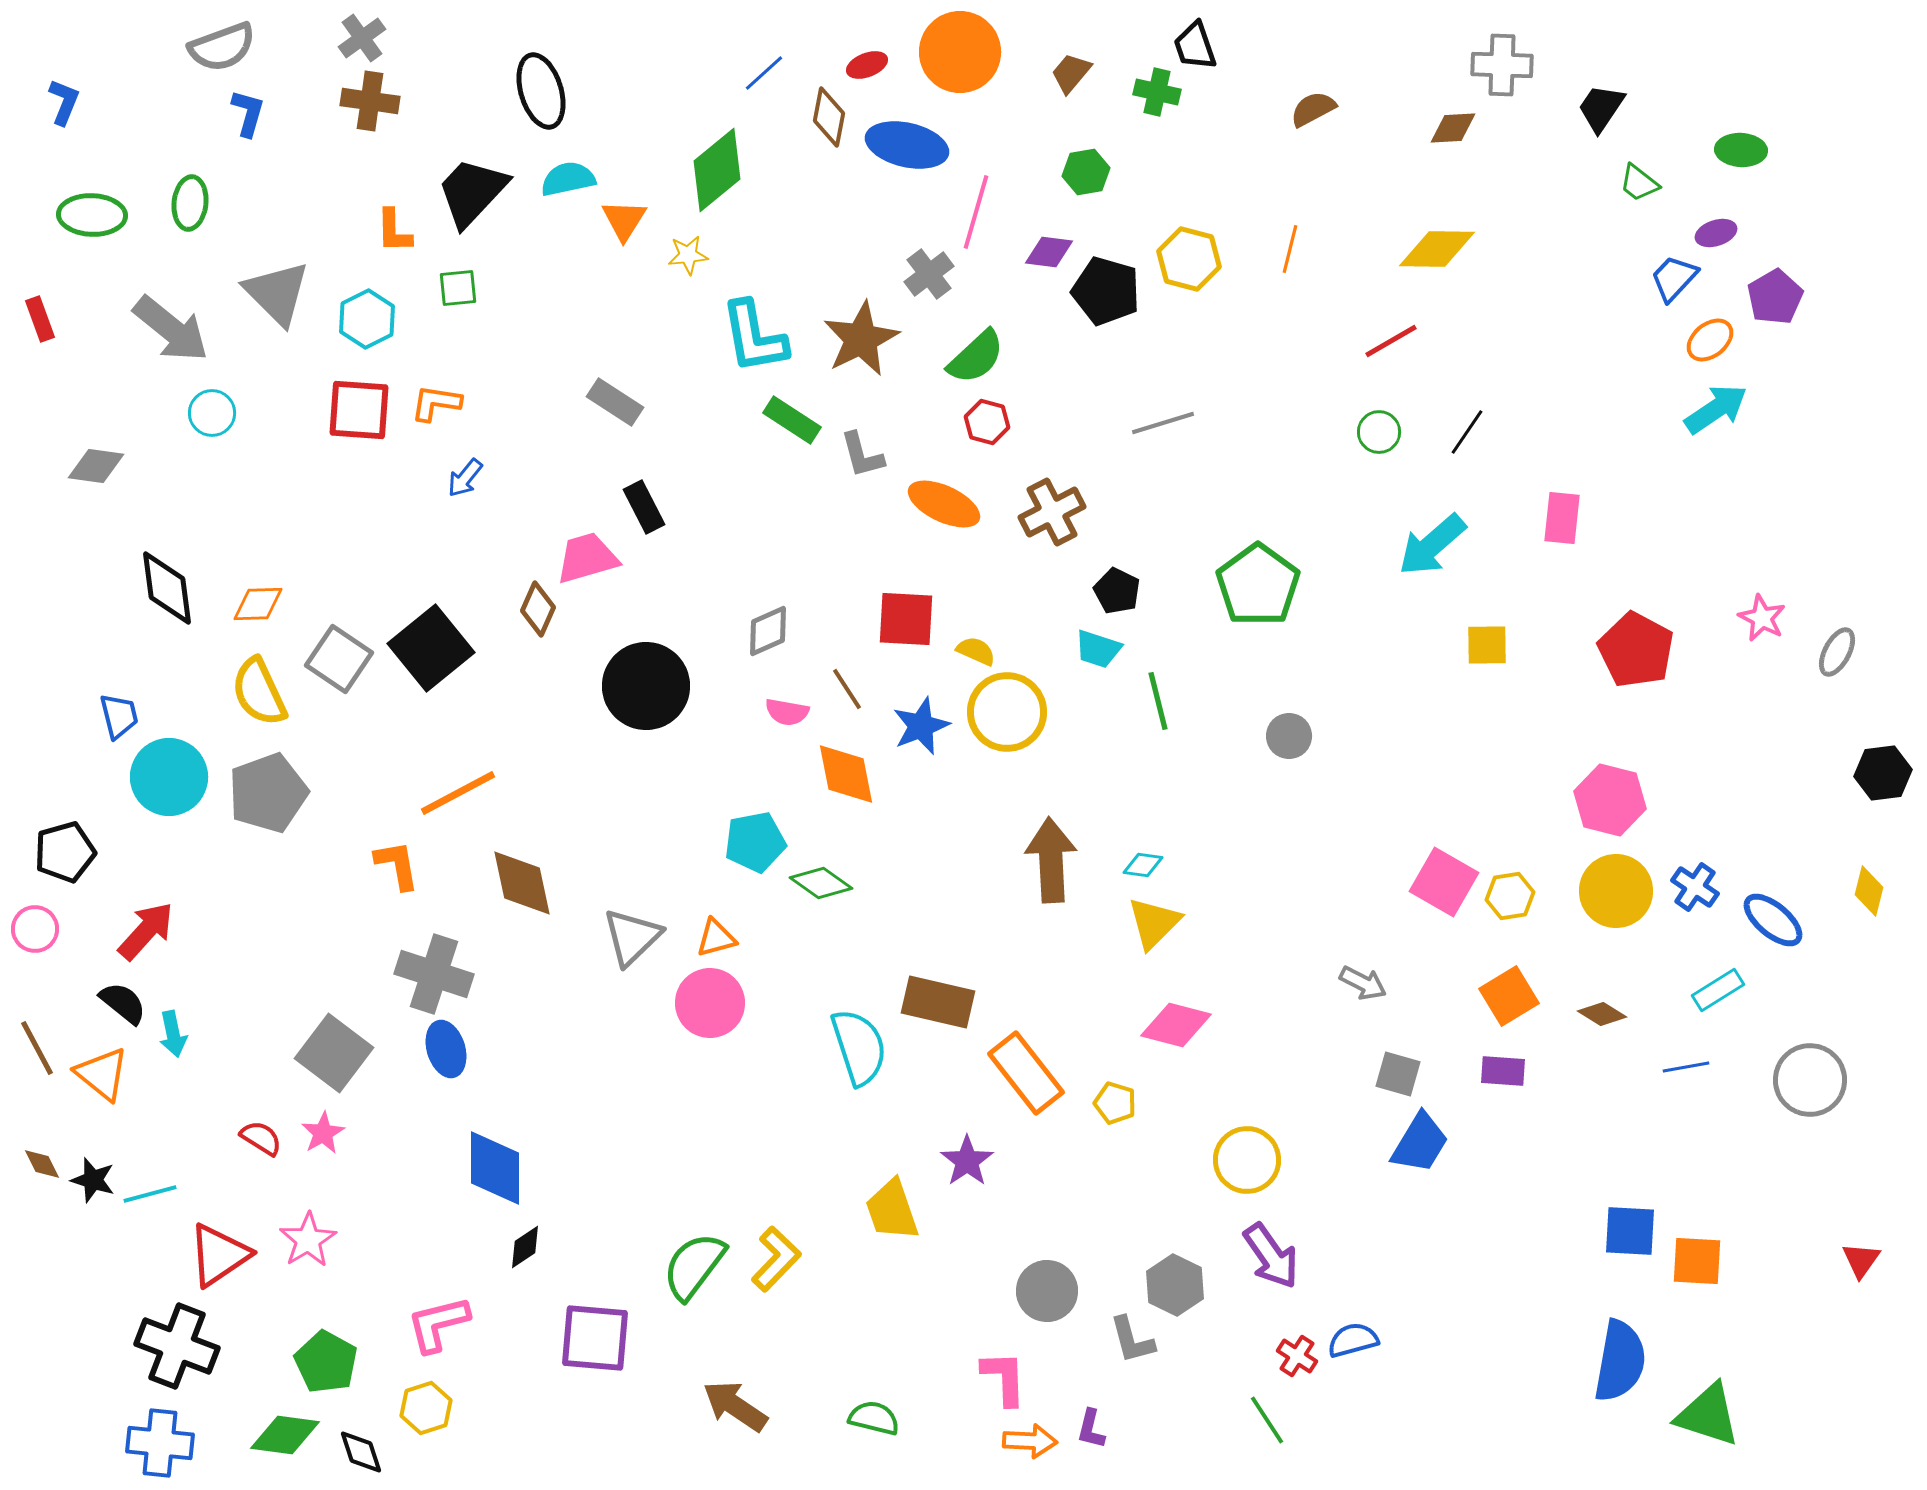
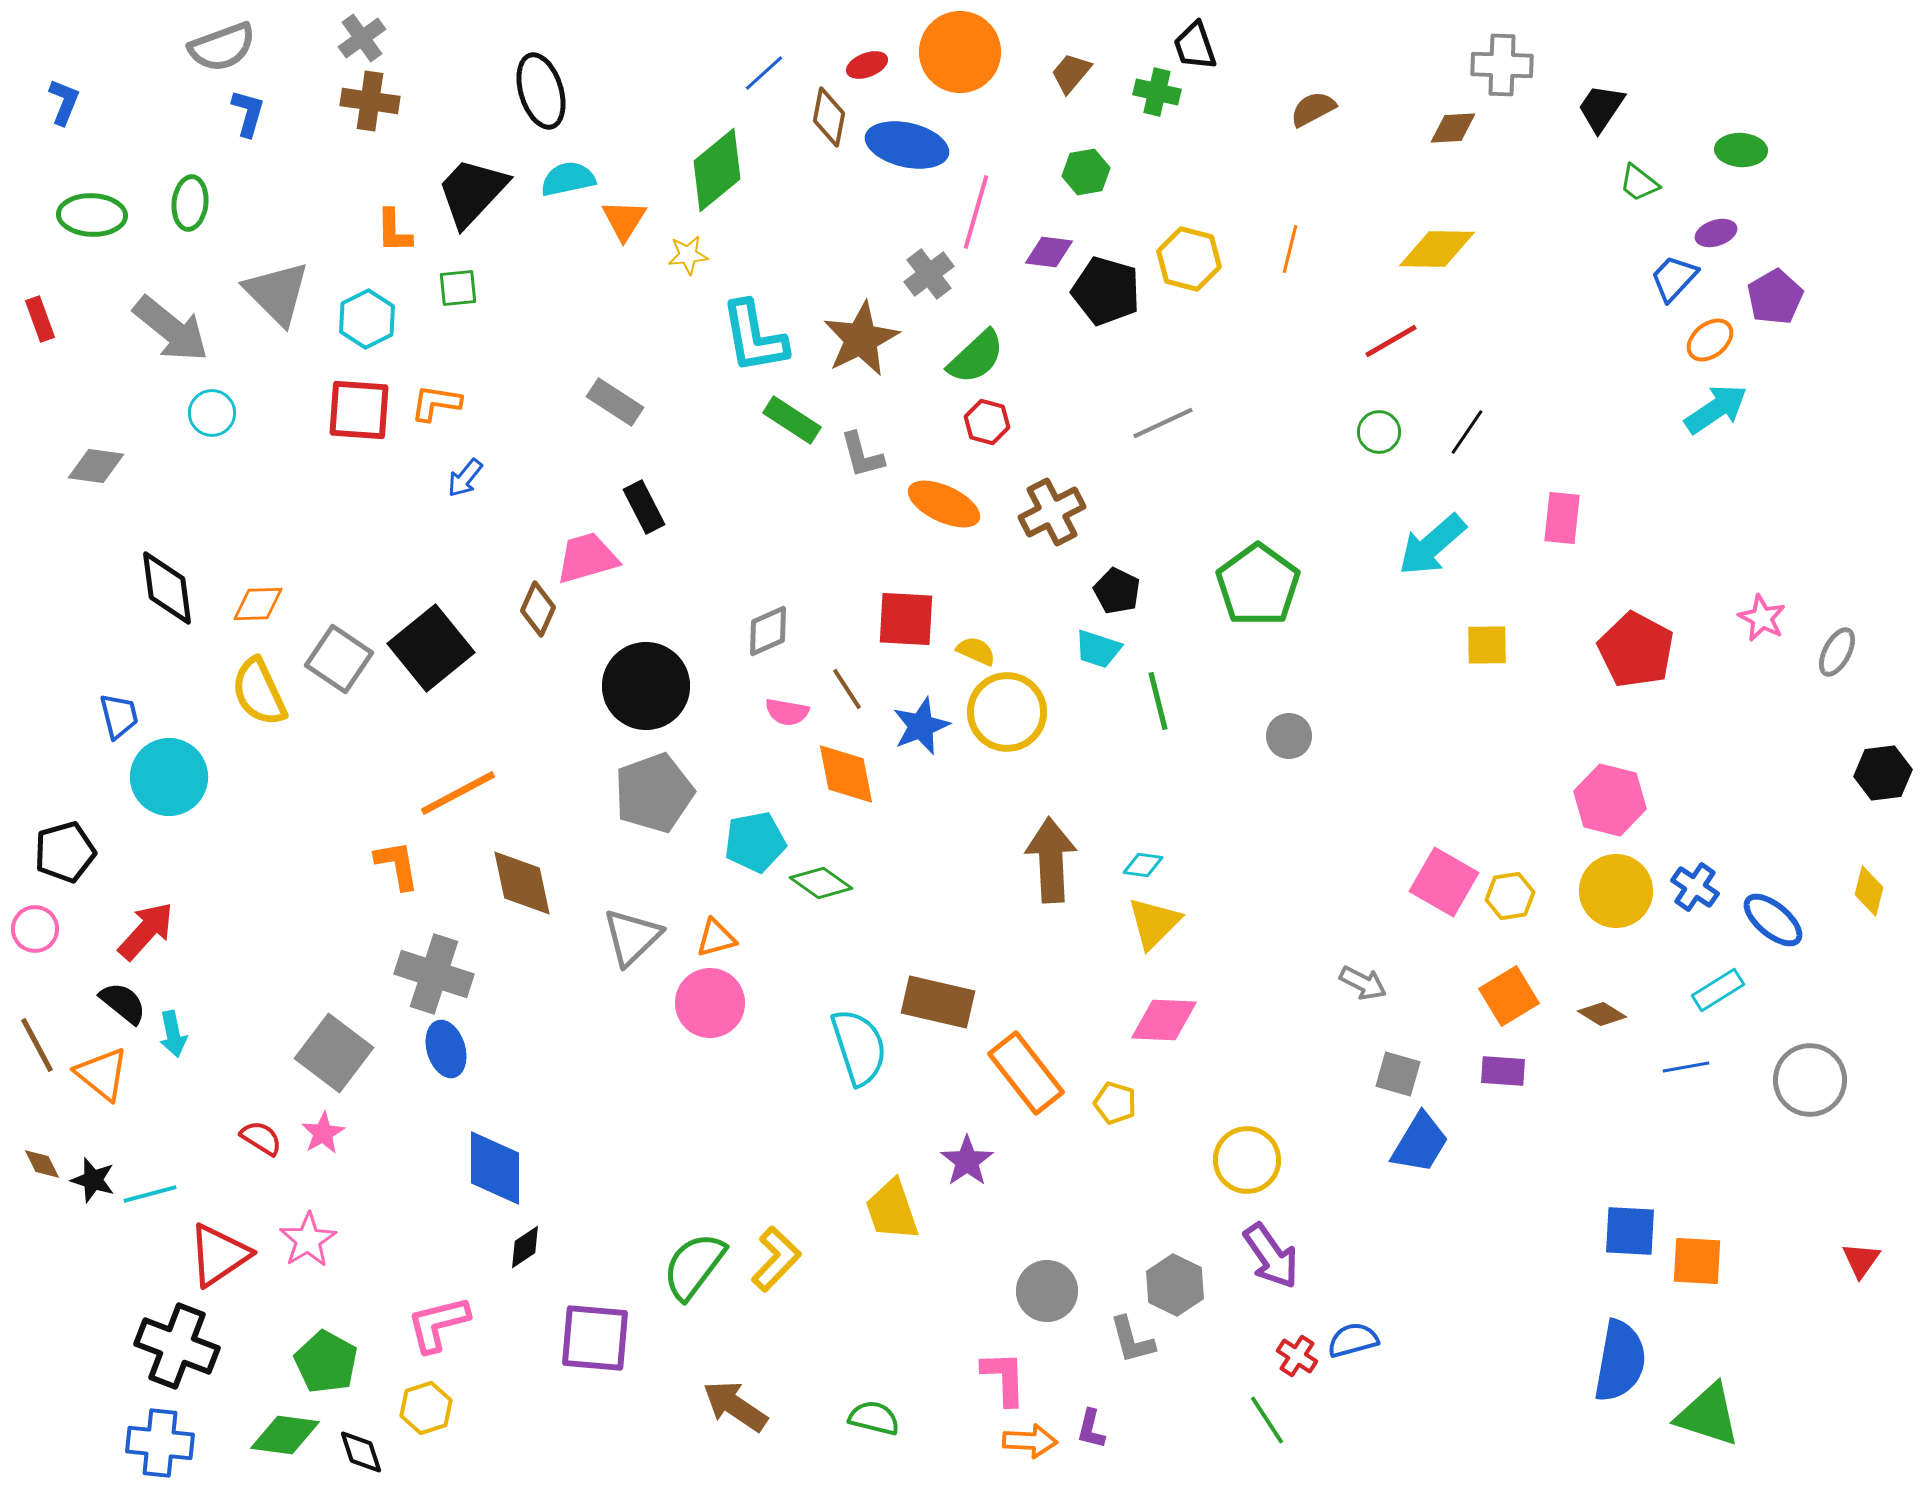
gray line at (1163, 423): rotated 8 degrees counterclockwise
gray pentagon at (268, 793): moved 386 px right
pink diamond at (1176, 1025): moved 12 px left, 5 px up; rotated 12 degrees counterclockwise
brown line at (37, 1048): moved 3 px up
